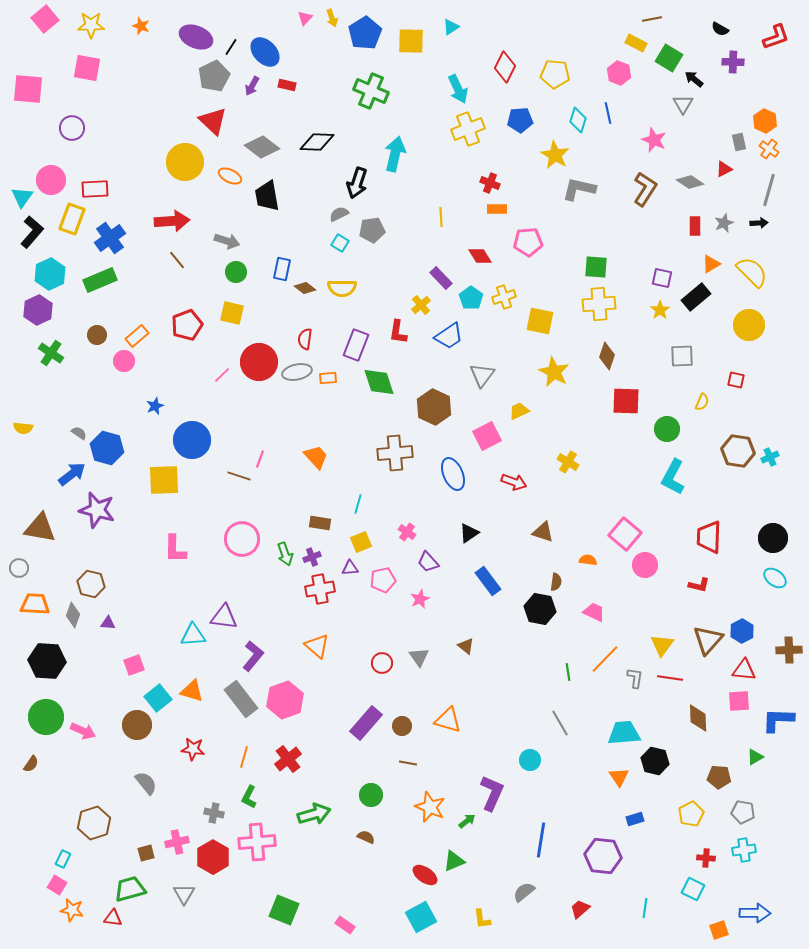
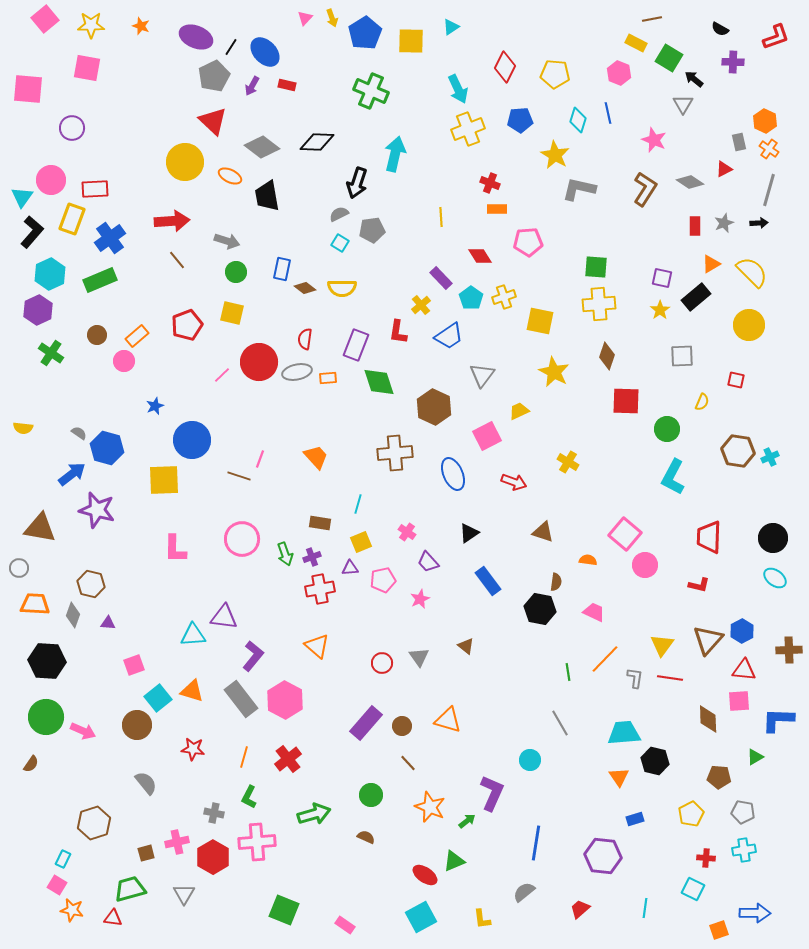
pink hexagon at (285, 700): rotated 12 degrees counterclockwise
brown diamond at (698, 718): moved 10 px right, 1 px down
brown line at (408, 763): rotated 36 degrees clockwise
blue line at (541, 840): moved 5 px left, 3 px down
